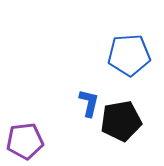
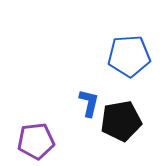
blue pentagon: moved 1 px down
purple pentagon: moved 11 px right
